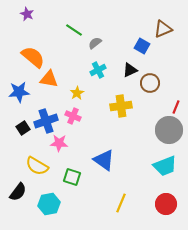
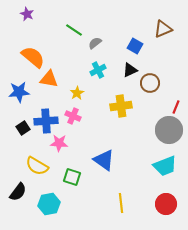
blue square: moved 7 px left
blue cross: rotated 15 degrees clockwise
yellow line: rotated 30 degrees counterclockwise
